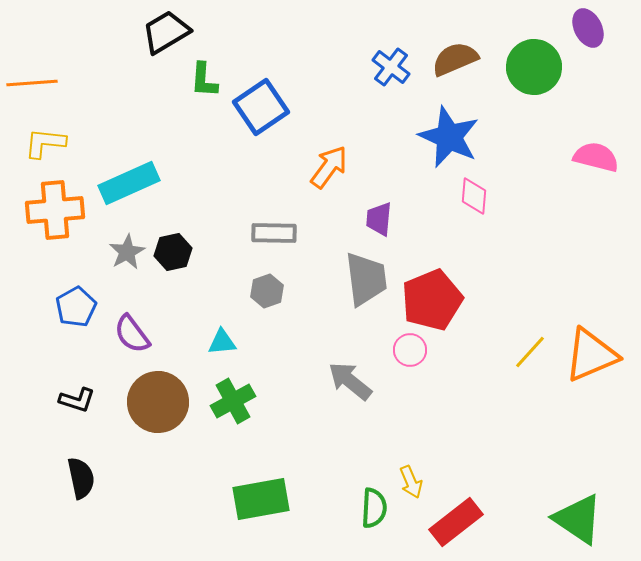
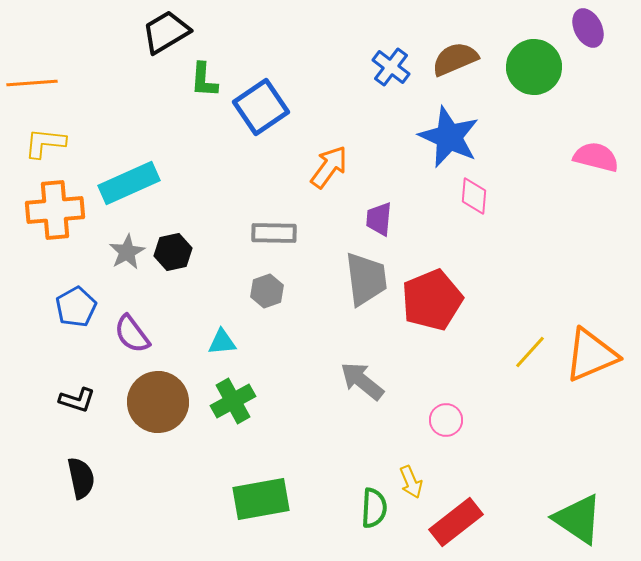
pink circle: moved 36 px right, 70 px down
gray arrow: moved 12 px right
